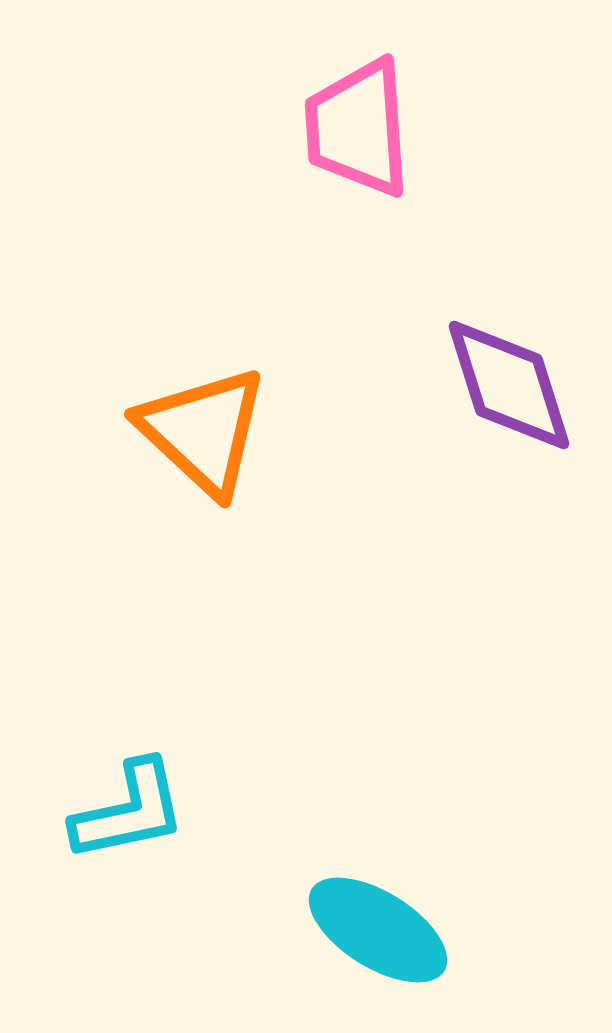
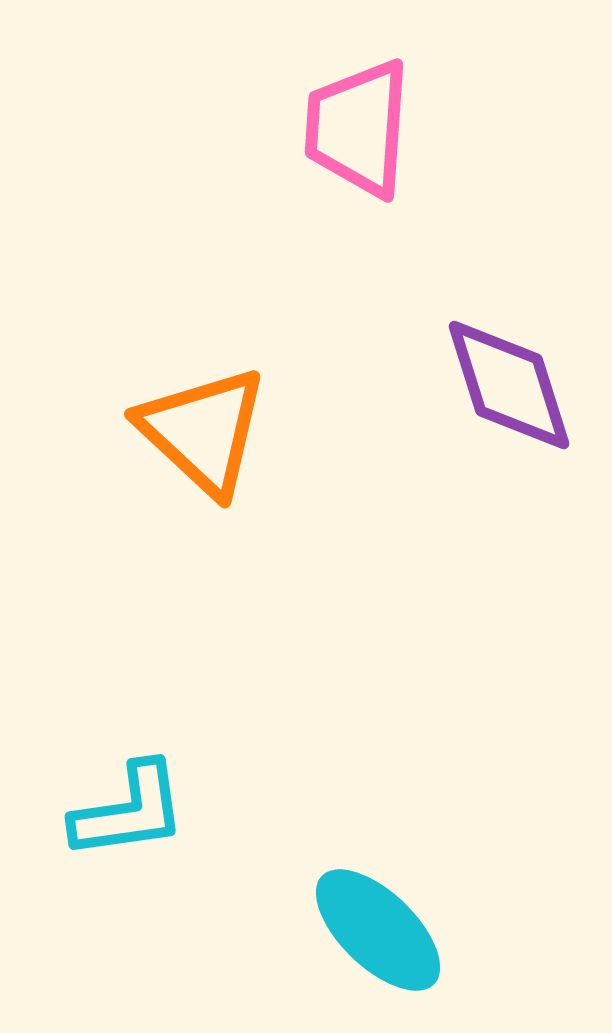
pink trapezoid: rotated 8 degrees clockwise
cyan L-shape: rotated 4 degrees clockwise
cyan ellipse: rotated 12 degrees clockwise
